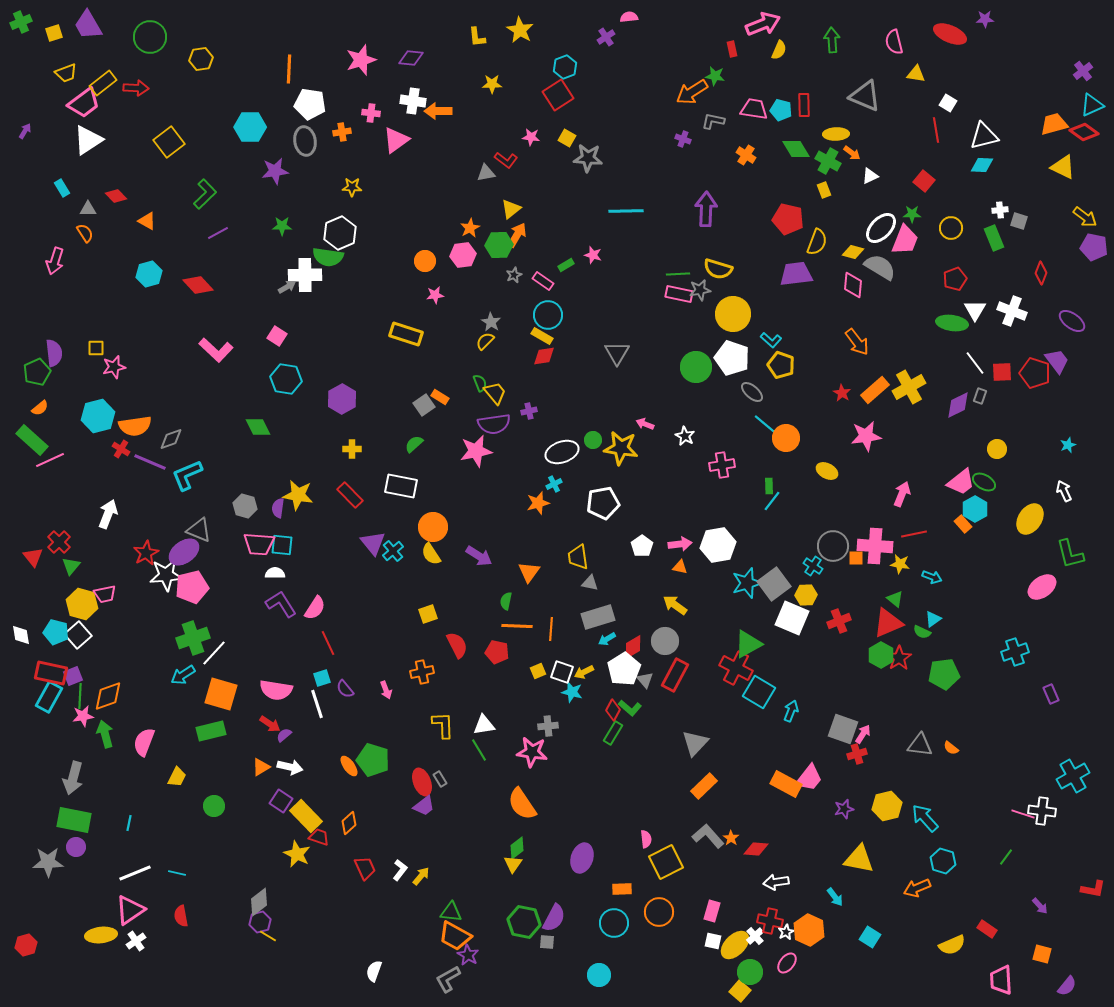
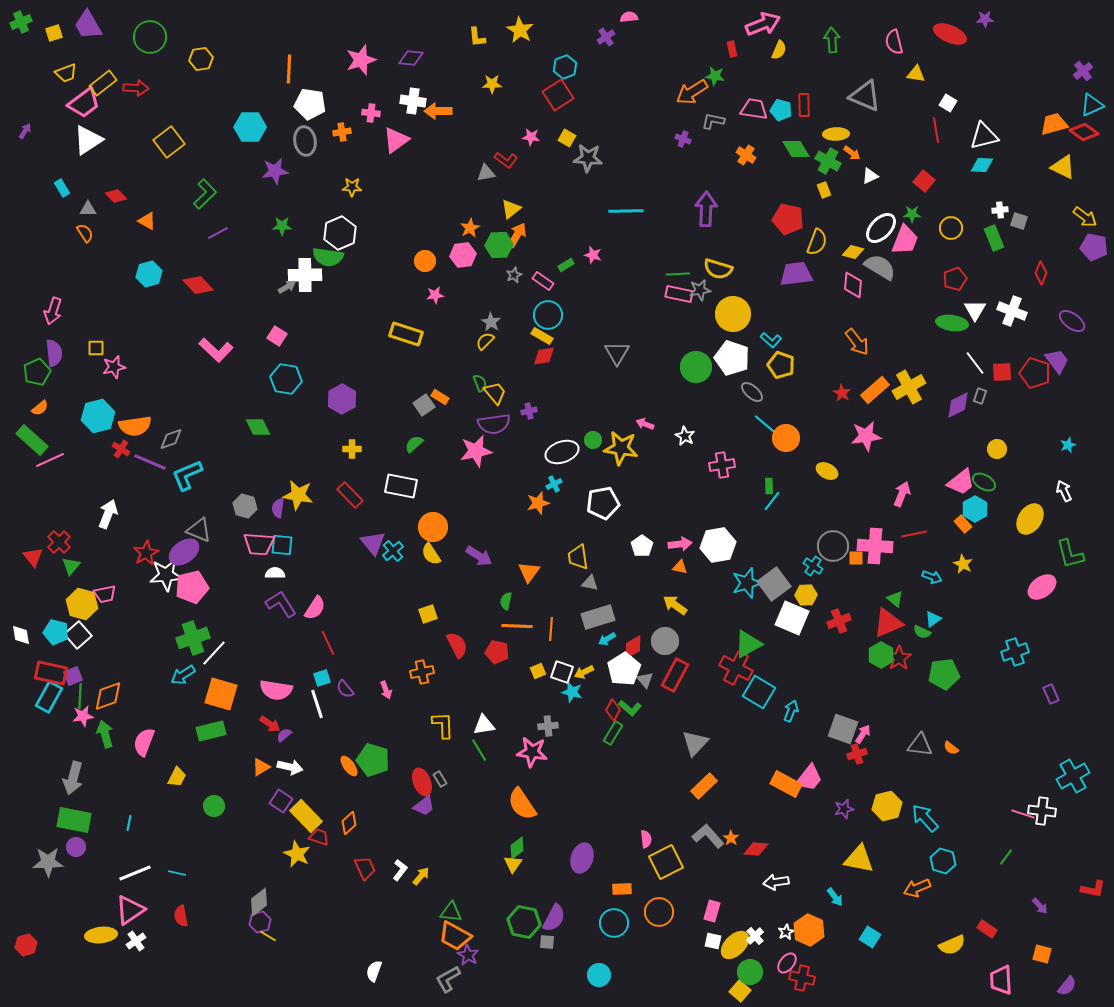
pink arrow at (55, 261): moved 2 px left, 50 px down
yellow star at (900, 564): moved 63 px right; rotated 18 degrees clockwise
red cross at (770, 921): moved 32 px right, 57 px down
